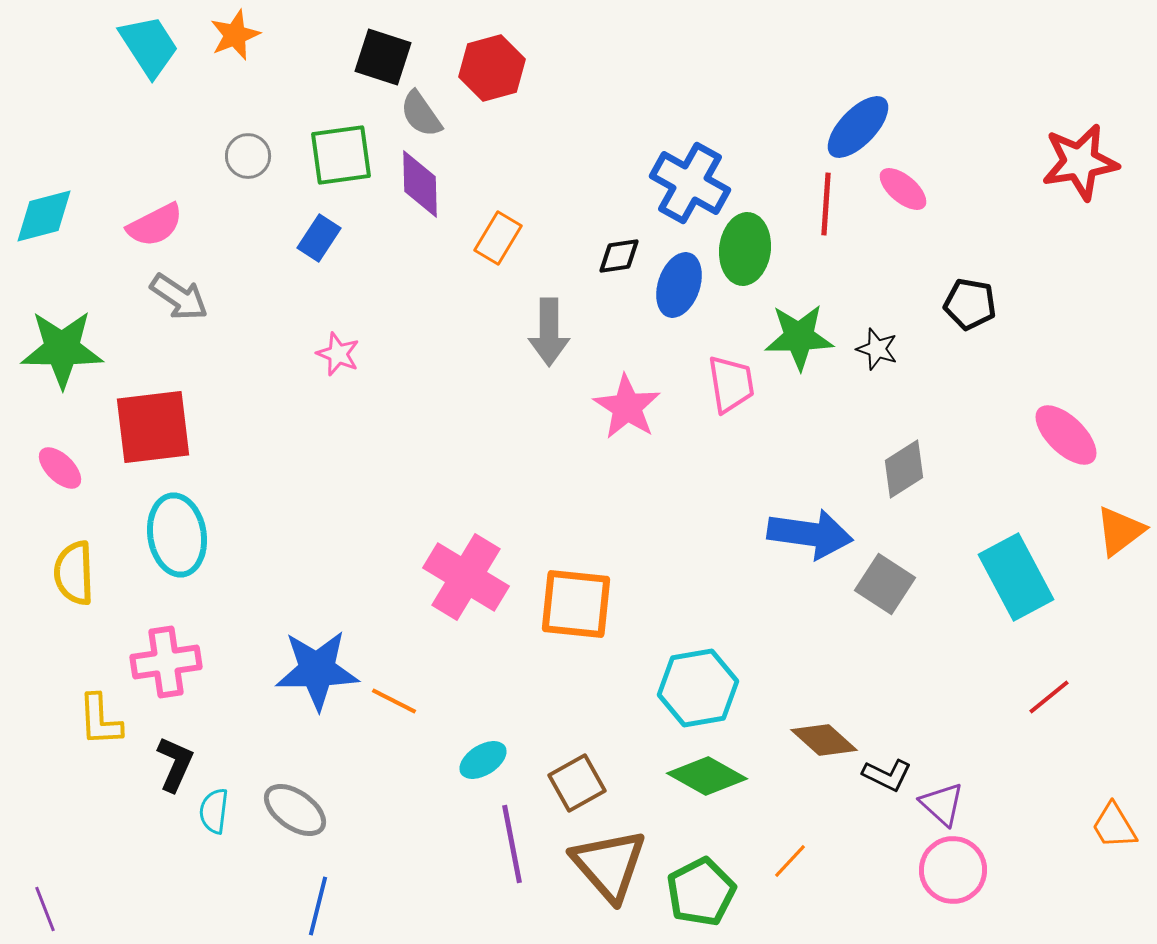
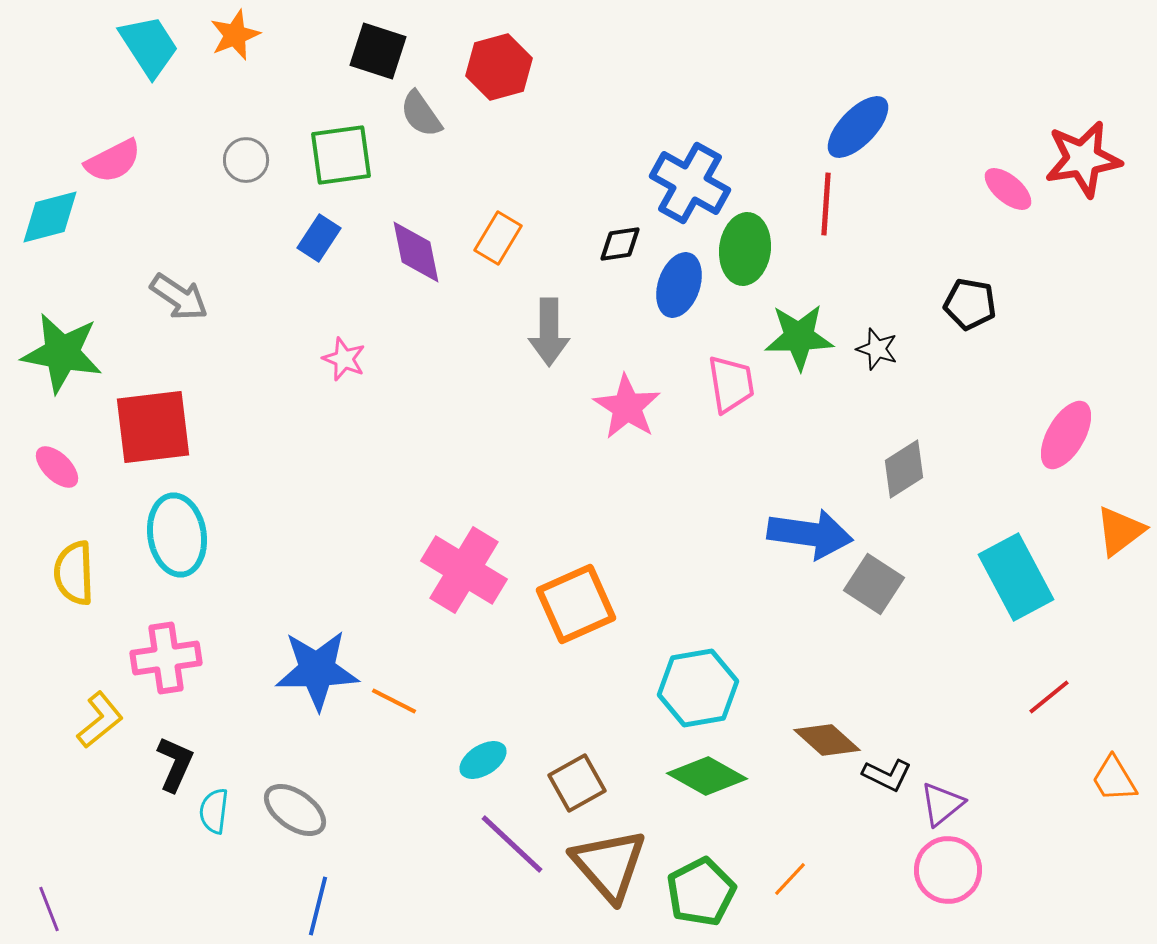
black square at (383, 57): moved 5 px left, 6 px up
red hexagon at (492, 68): moved 7 px right, 1 px up
gray circle at (248, 156): moved 2 px left, 4 px down
red star at (1080, 162): moved 3 px right, 3 px up
purple diamond at (420, 184): moved 4 px left, 68 px down; rotated 10 degrees counterclockwise
pink ellipse at (903, 189): moved 105 px right
cyan diamond at (44, 216): moved 6 px right, 1 px down
pink semicircle at (155, 225): moved 42 px left, 64 px up
black diamond at (619, 256): moved 1 px right, 12 px up
green star at (62, 349): moved 4 px down; rotated 10 degrees clockwise
pink star at (338, 354): moved 6 px right, 5 px down
pink ellipse at (1066, 435): rotated 76 degrees clockwise
pink ellipse at (60, 468): moved 3 px left, 1 px up
pink cross at (466, 577): moved 2 px left, 7 px up
gray square at (885, 584): moved 11 px left
orange square at (576, 604): rotated 30 degrees counterclockwise
pink cross at (166, 662): moved 4 px up
yellow L-shape at (100, 720): rotated 126 degrees counterclockwise
brown diamond at (824, 740): moved 3 px right
purple triangle at (942, 804): rotated 39 degrees clockwise
orange trapezoid at (1114, 826): moved 47 px up
purple line at (512, 844): rotated 36 degrees counterclockwise
orange line at (790, 861): moved 18 px down
pink circle at (953, 870): moved 5 px left
purple line at (45, 909): moved 4 px right
